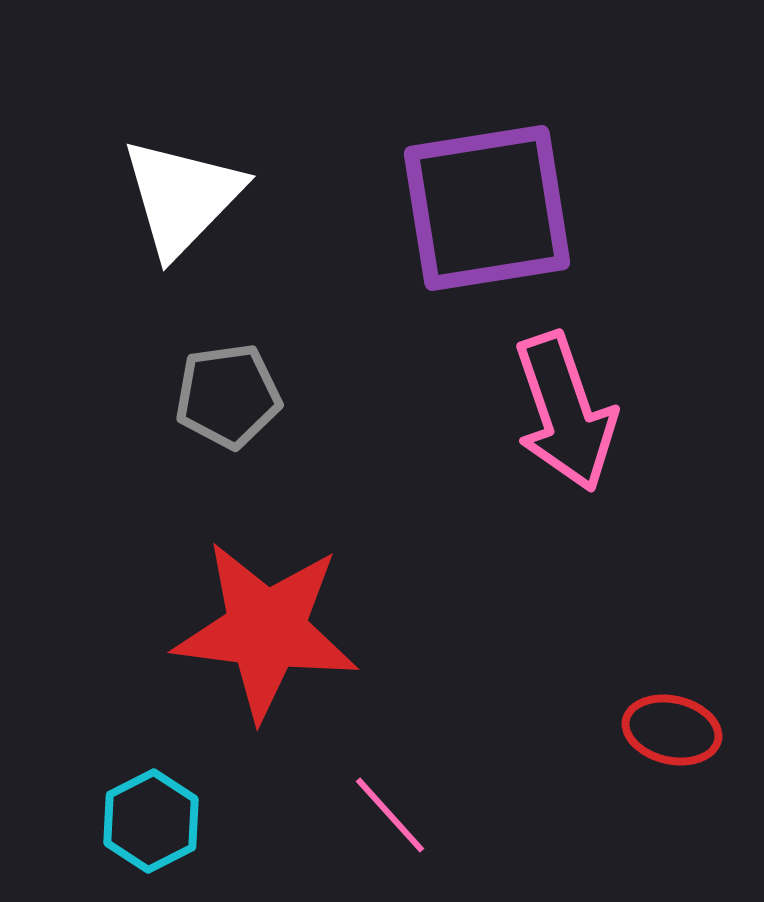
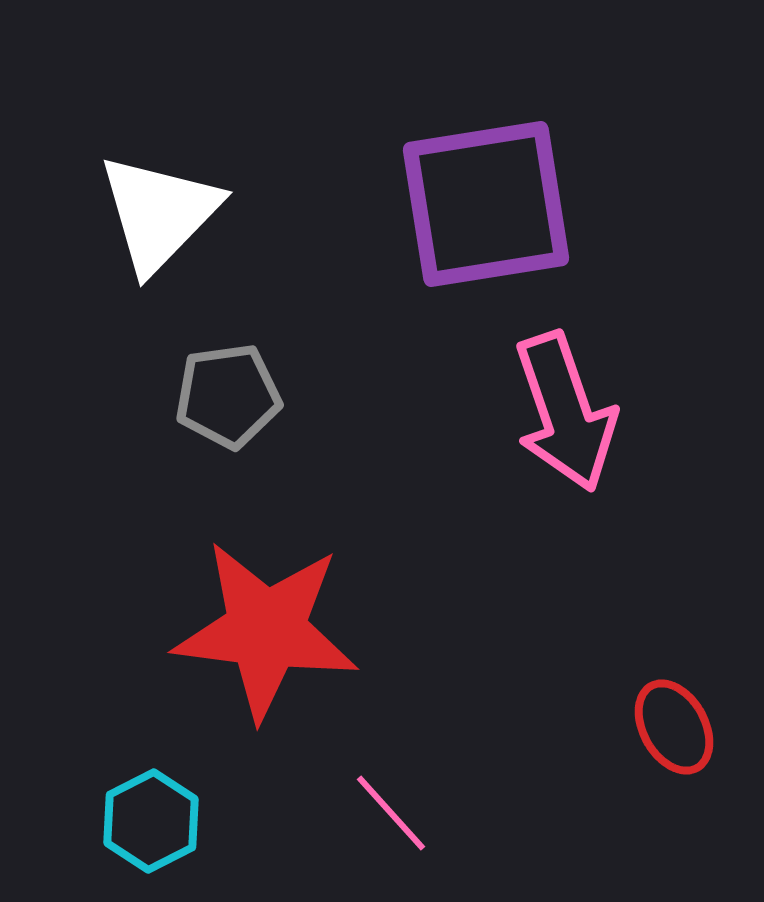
white triangle: moved 23 px left, 16 px down
purple square: moved 1 px left, 4 px up
red ellipse: moved 2 px right, 3 px up; rotated 48 degrees clockwise
pink line: moved 1 px right, 2 px up
